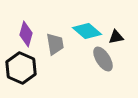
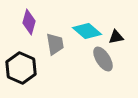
purple diamond: moved 3 px right, 12 px up
